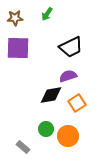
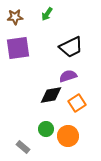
brown star: moved 1 px up
purple square: rotated 10 degrees counterclockwise
